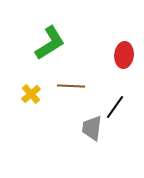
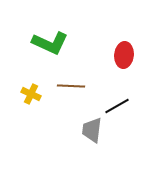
green L-shape: rotated 57 degrees clockwise
yellow cross: rotated 24 degrees counterclockwise
black line: moved 2 px right, 1 px up; rotated 25 degrees clockwise
gray trapezoid: moved 2 px down
